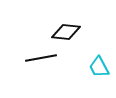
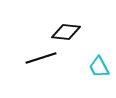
black line: rotated 8 degrees counterclockwise
